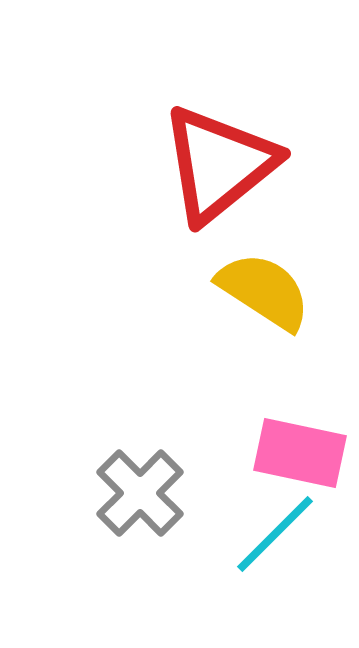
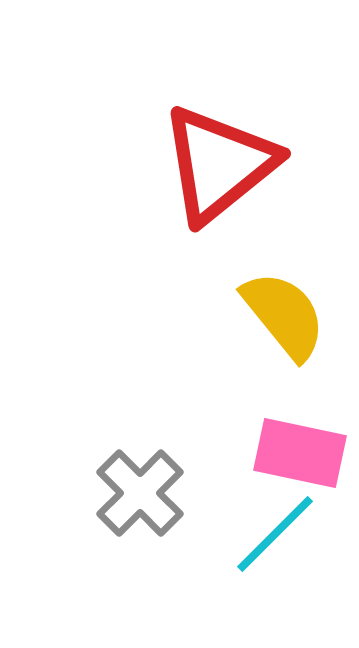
yellow semicircle: moved 20 px right, 24 px down; rotated 18 degrees clockwise
